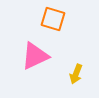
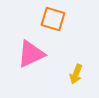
pink triangle: moved 4 px left, 2 px up
